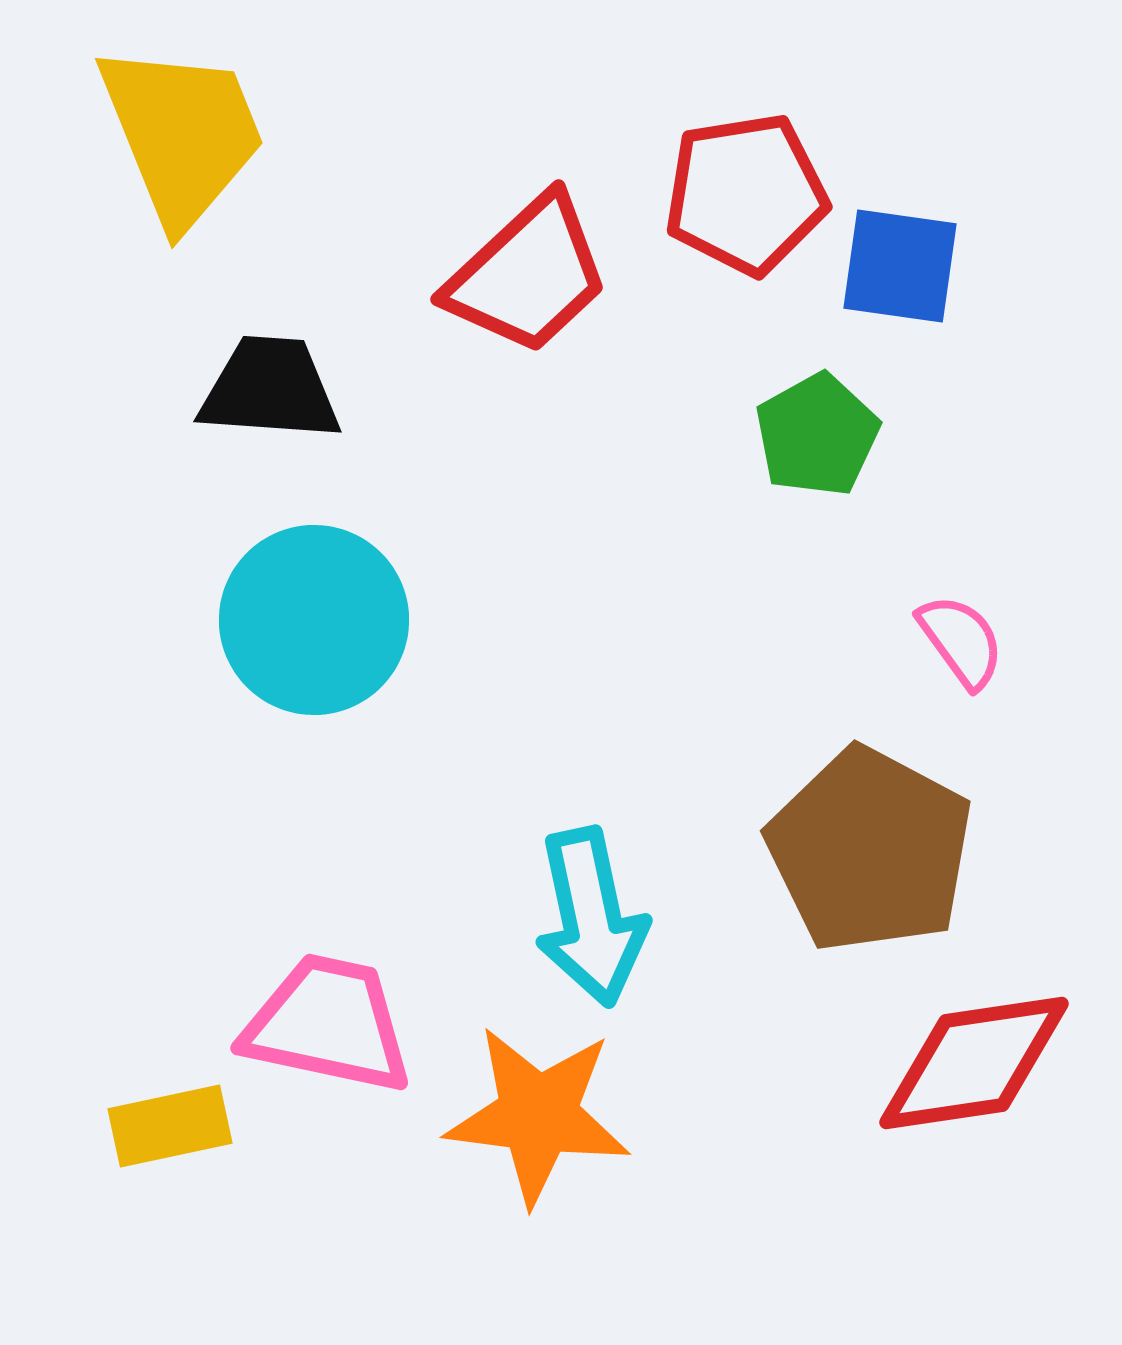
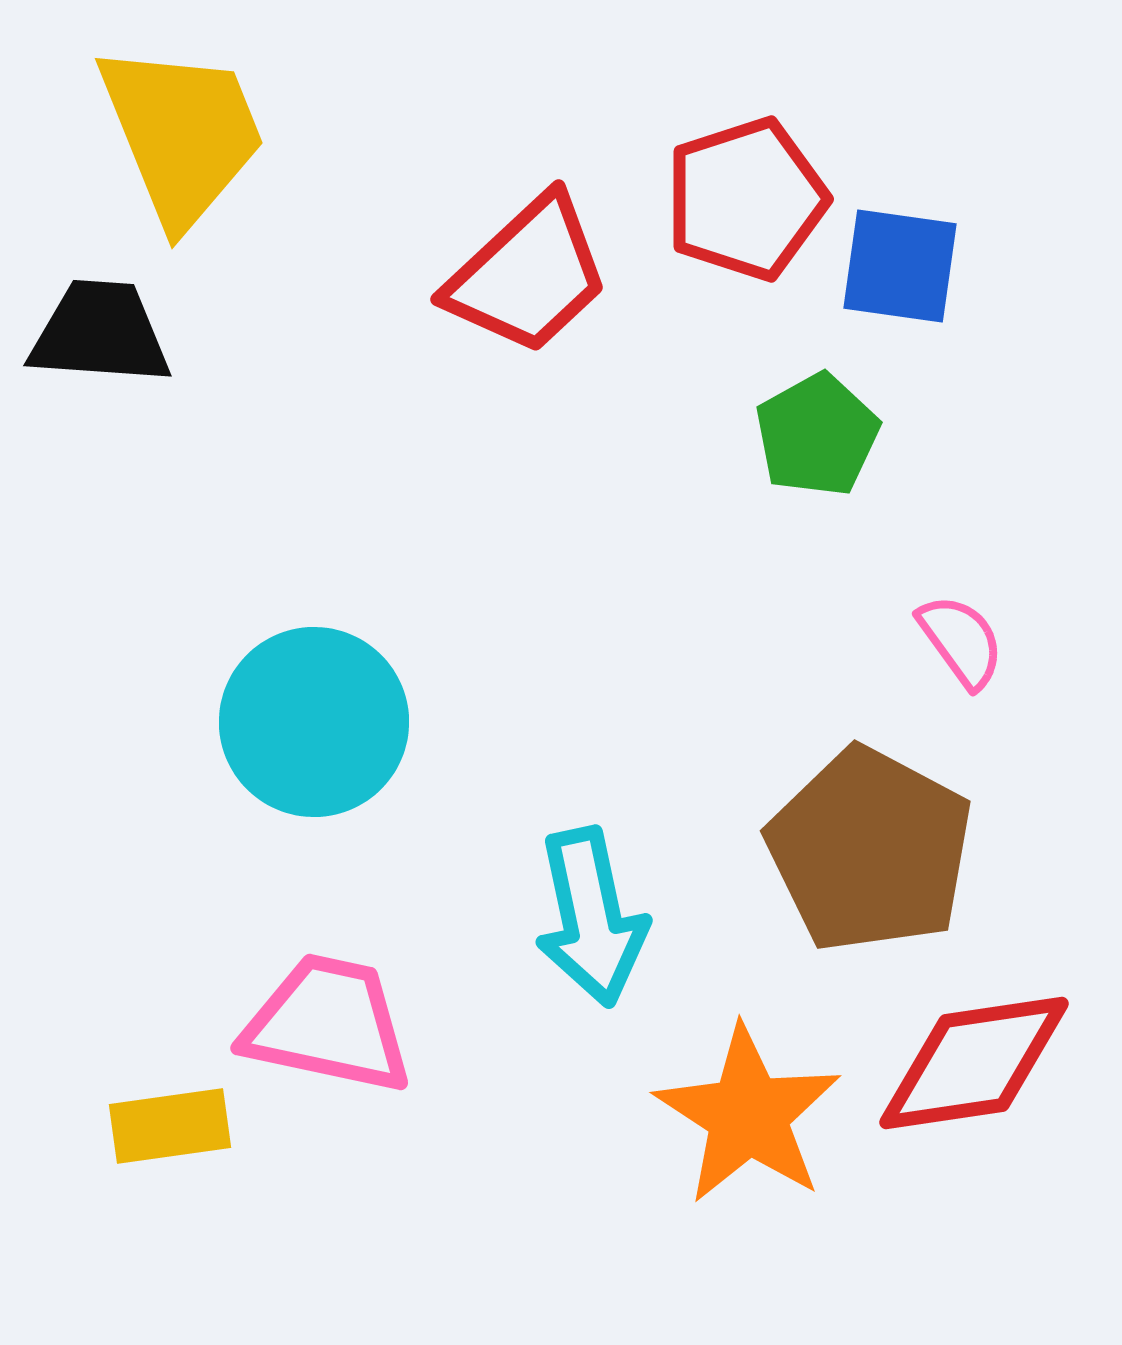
red pentagon: moved 5 px down; rotated 9 degrees counterclockwise
black trapezoid: moved 170 px left, 56 px up
cyan circle: moved 102 px down
orange star: moved 210 px right; rotated 26 degrees clockwise
yellow rectangle: rotated 4 degrees clockwise
